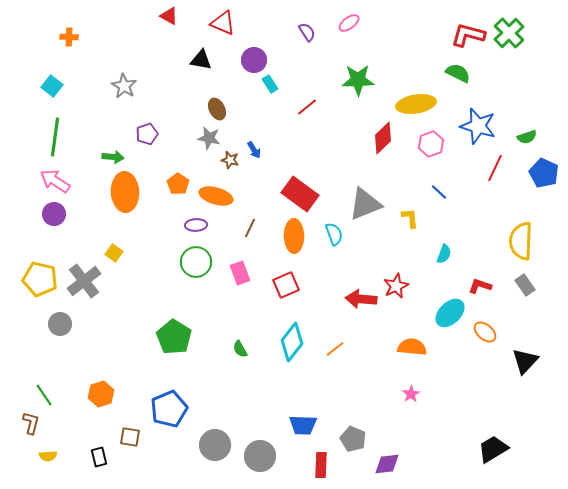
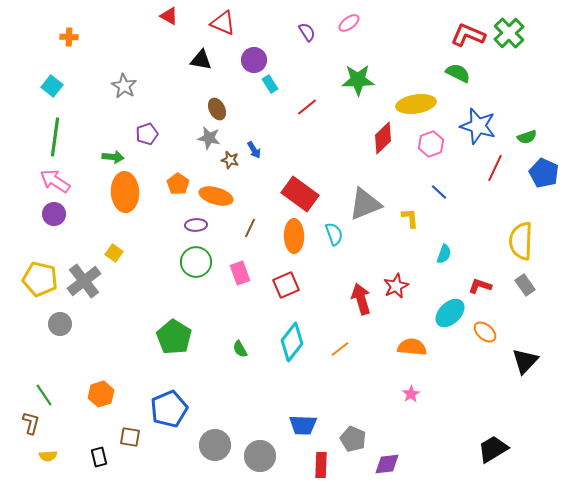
red L-shape at (468, 35): rotated 8 degrees clockwise
red arrow at (361, 299): rotated 68 degrees clockwise
orange line at (335, 349): moved 5 px right
